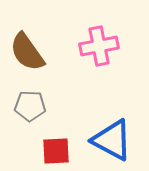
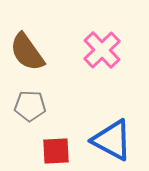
pink cross: moved 3 px right, 4 px down; rotated 33 degrees counterclockwise
